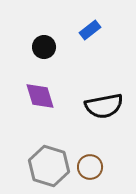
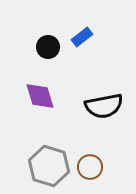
blue rectangle: moved 8 px left, 7 px down
black circle: moved 4 px right
